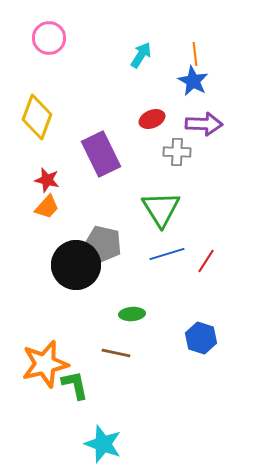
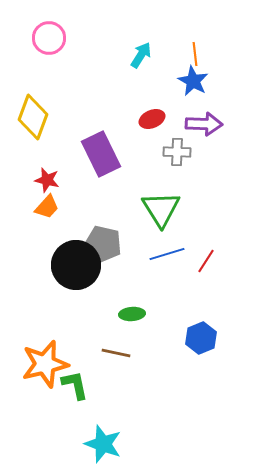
yellow diamond: moved 4 px left
blue hexagon: rotated 20 degrees clockwise
